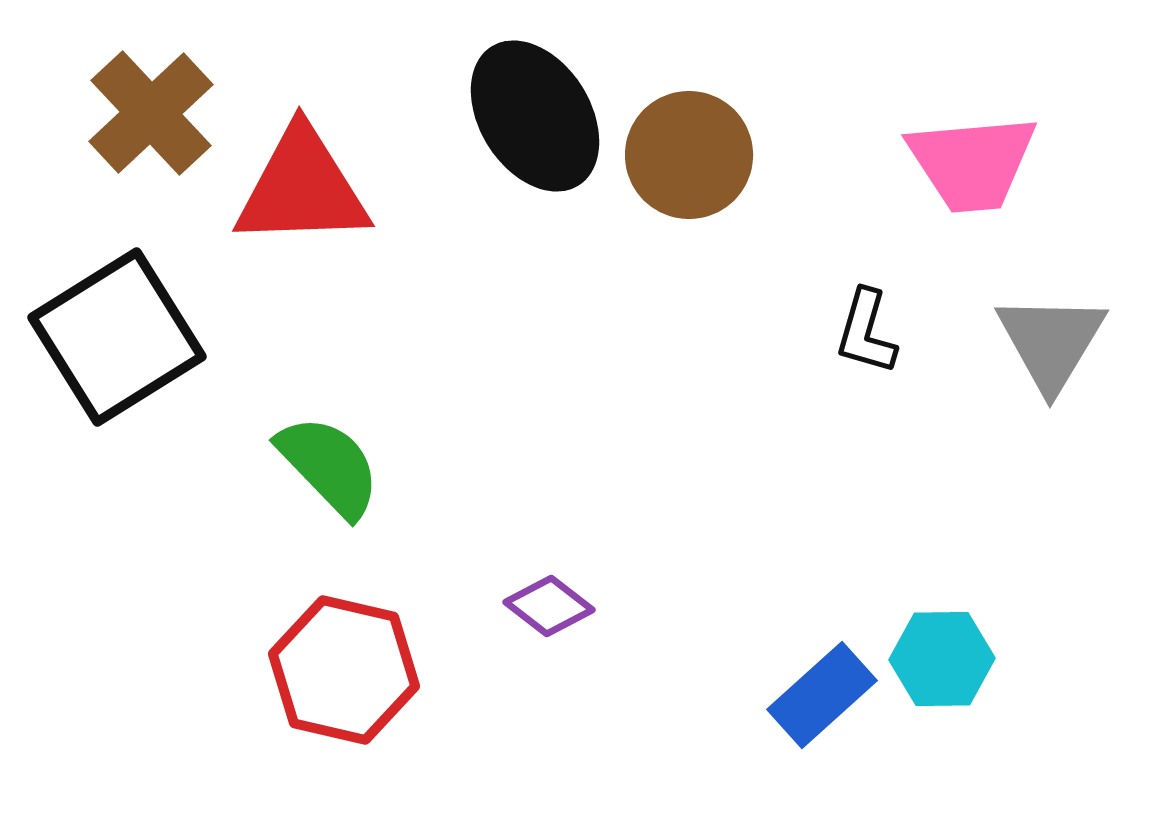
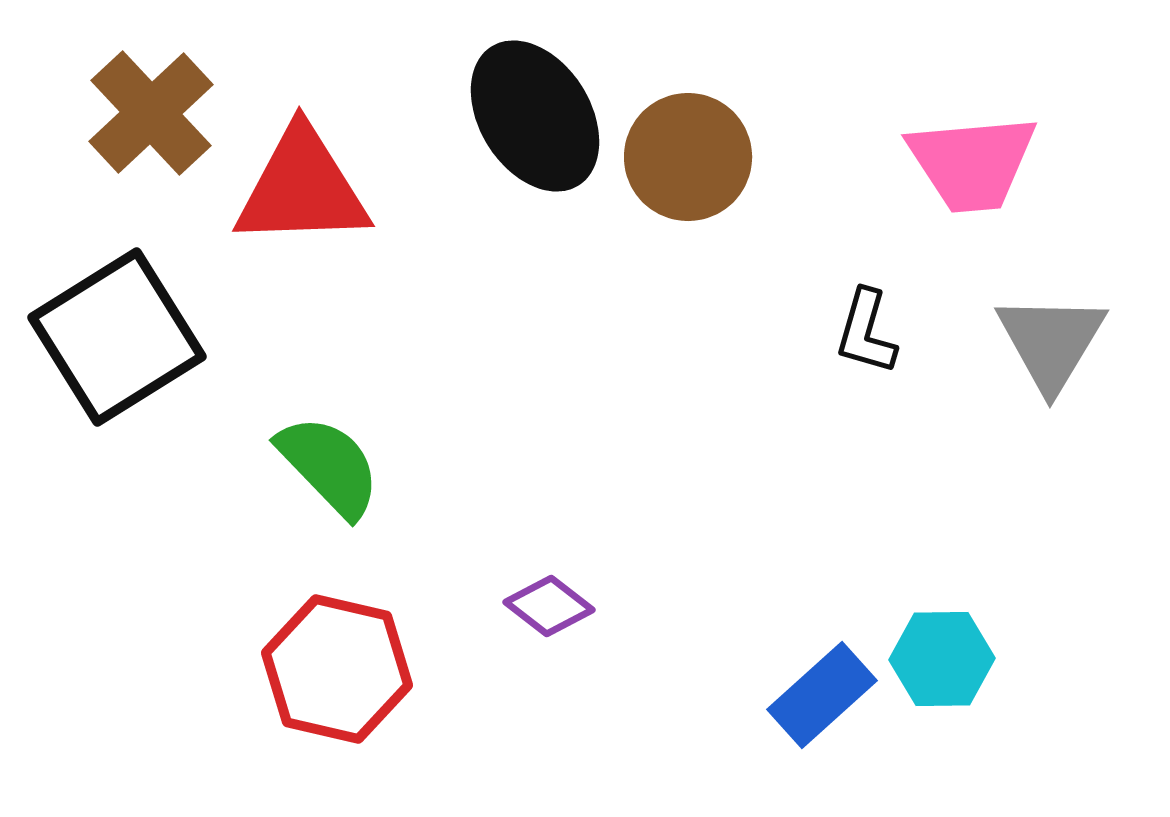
brown circle: moved 1 px left, 2 px down
red hexagon: moved 7 px left, 1 px up
